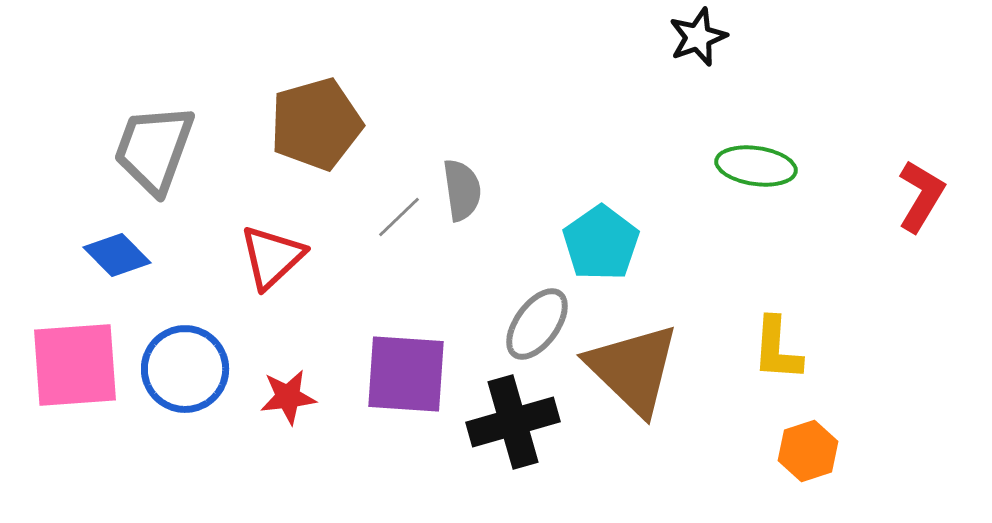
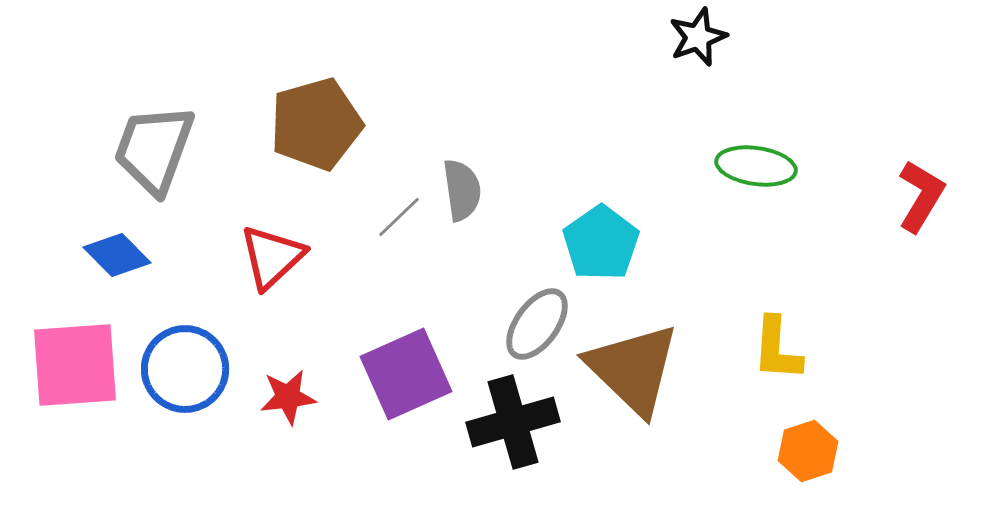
purple square: rotated 28 degrees counterclockwise
